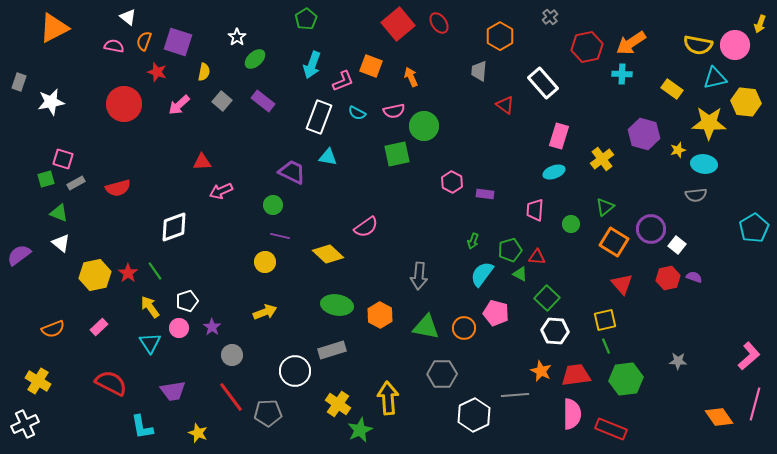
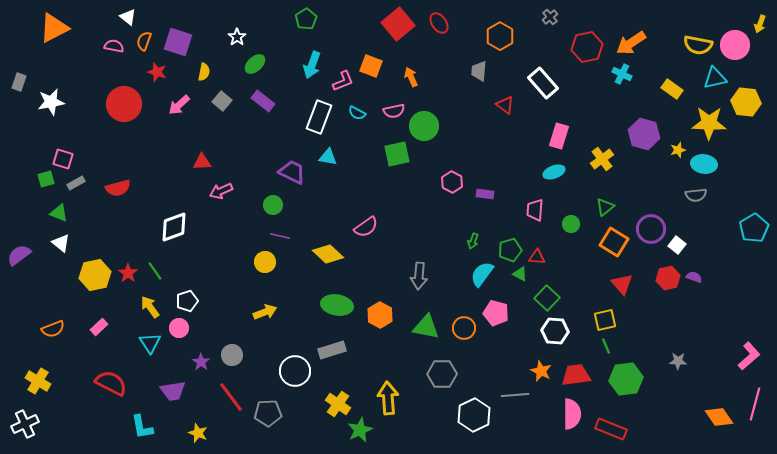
green ellipse at (255, 59): moved 5 px down
cyan cross at (622, 74): rotated 24 degrees clockwise
purple star at (212, 327): moved 11 px left, 35 px down
